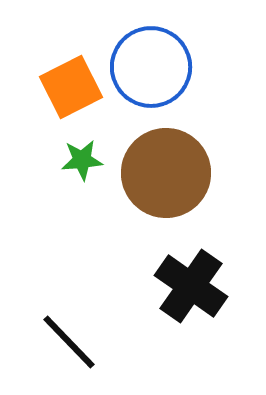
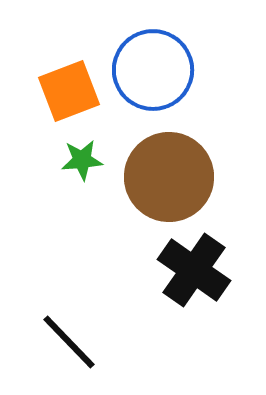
blue circle: moved 2 px right, 3 px down
orange square: moved 2 px left, 4 px down; rotated 6 degrees clockwise
brown circle: moved 3 px right, 4 px down
black cross: moved 3 px right, 16 px up
